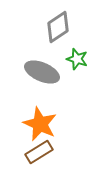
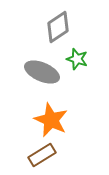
orange star: moved 11 px right, 4 px up
brown rectangle: moved 3 px right, 3 px down
